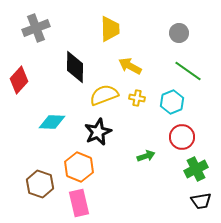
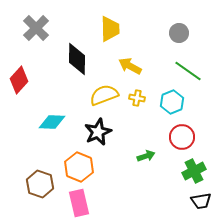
gray cross: rotated 24 degrees counterclockwise
black diamond: moved 2 px right, 8 px up
green cross: moved 2 px left, 2 px down
